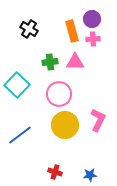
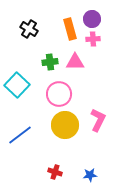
orange rectangle: moved 2 px left, 2 px up
